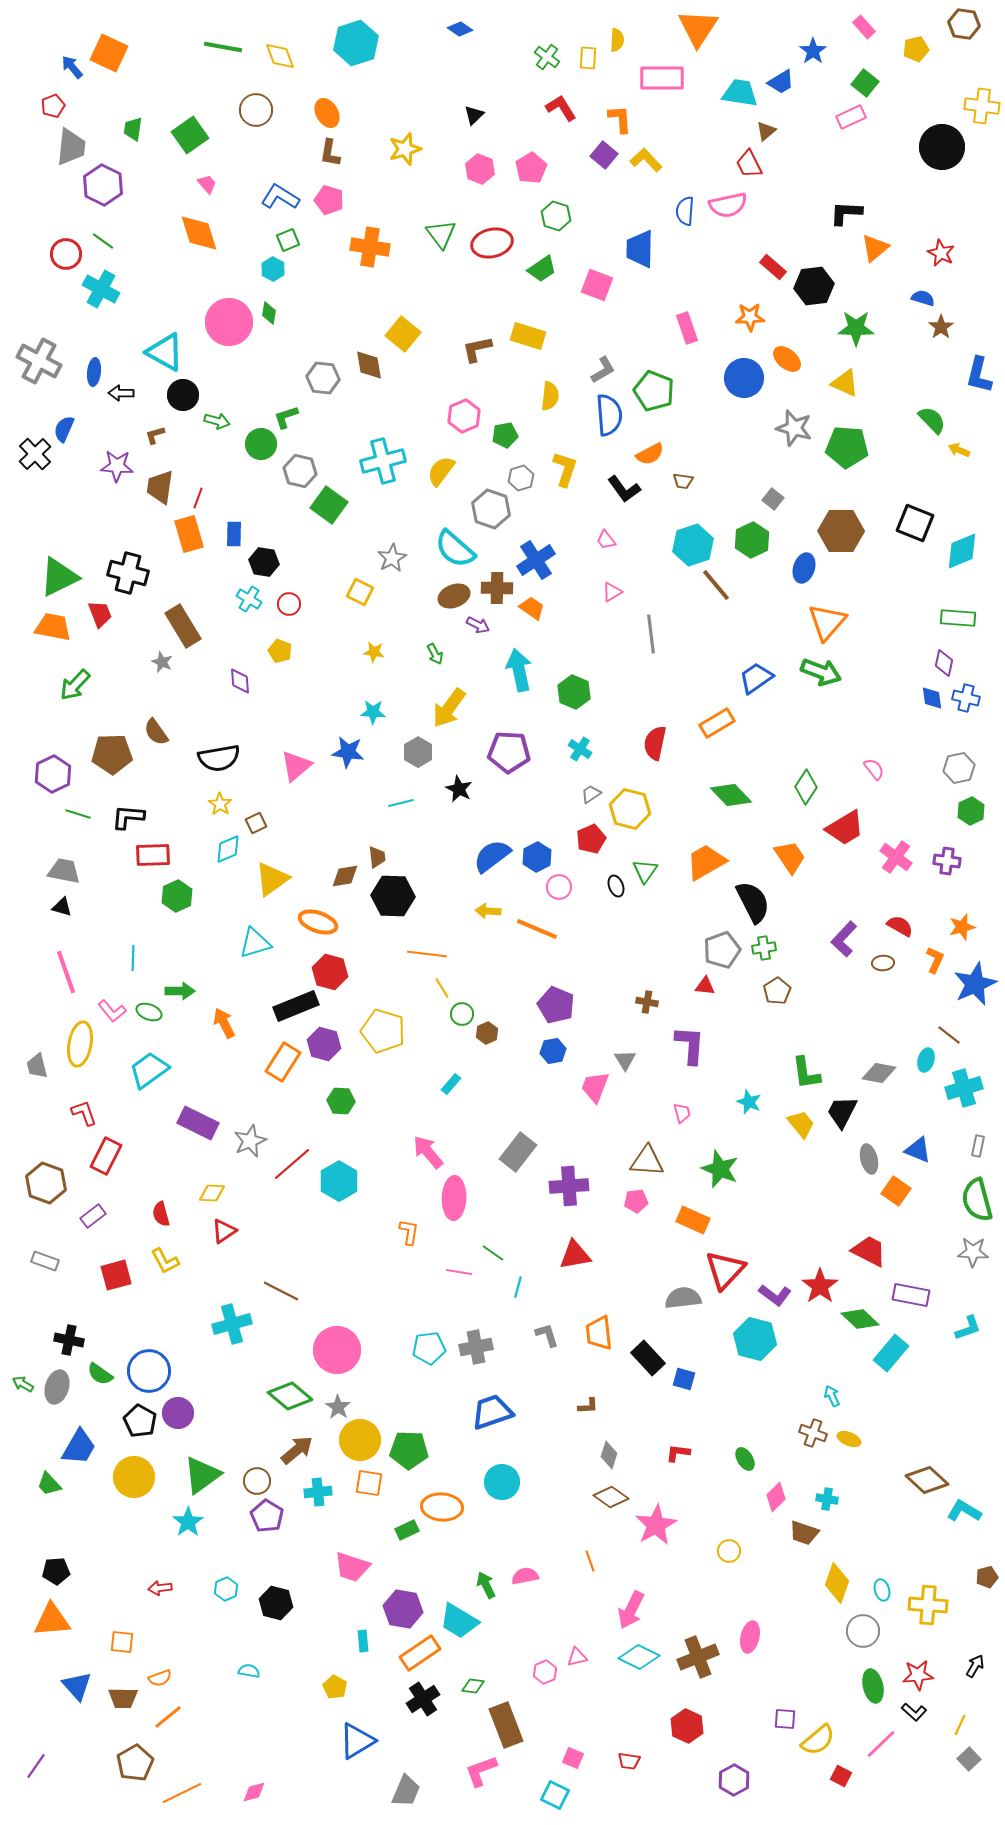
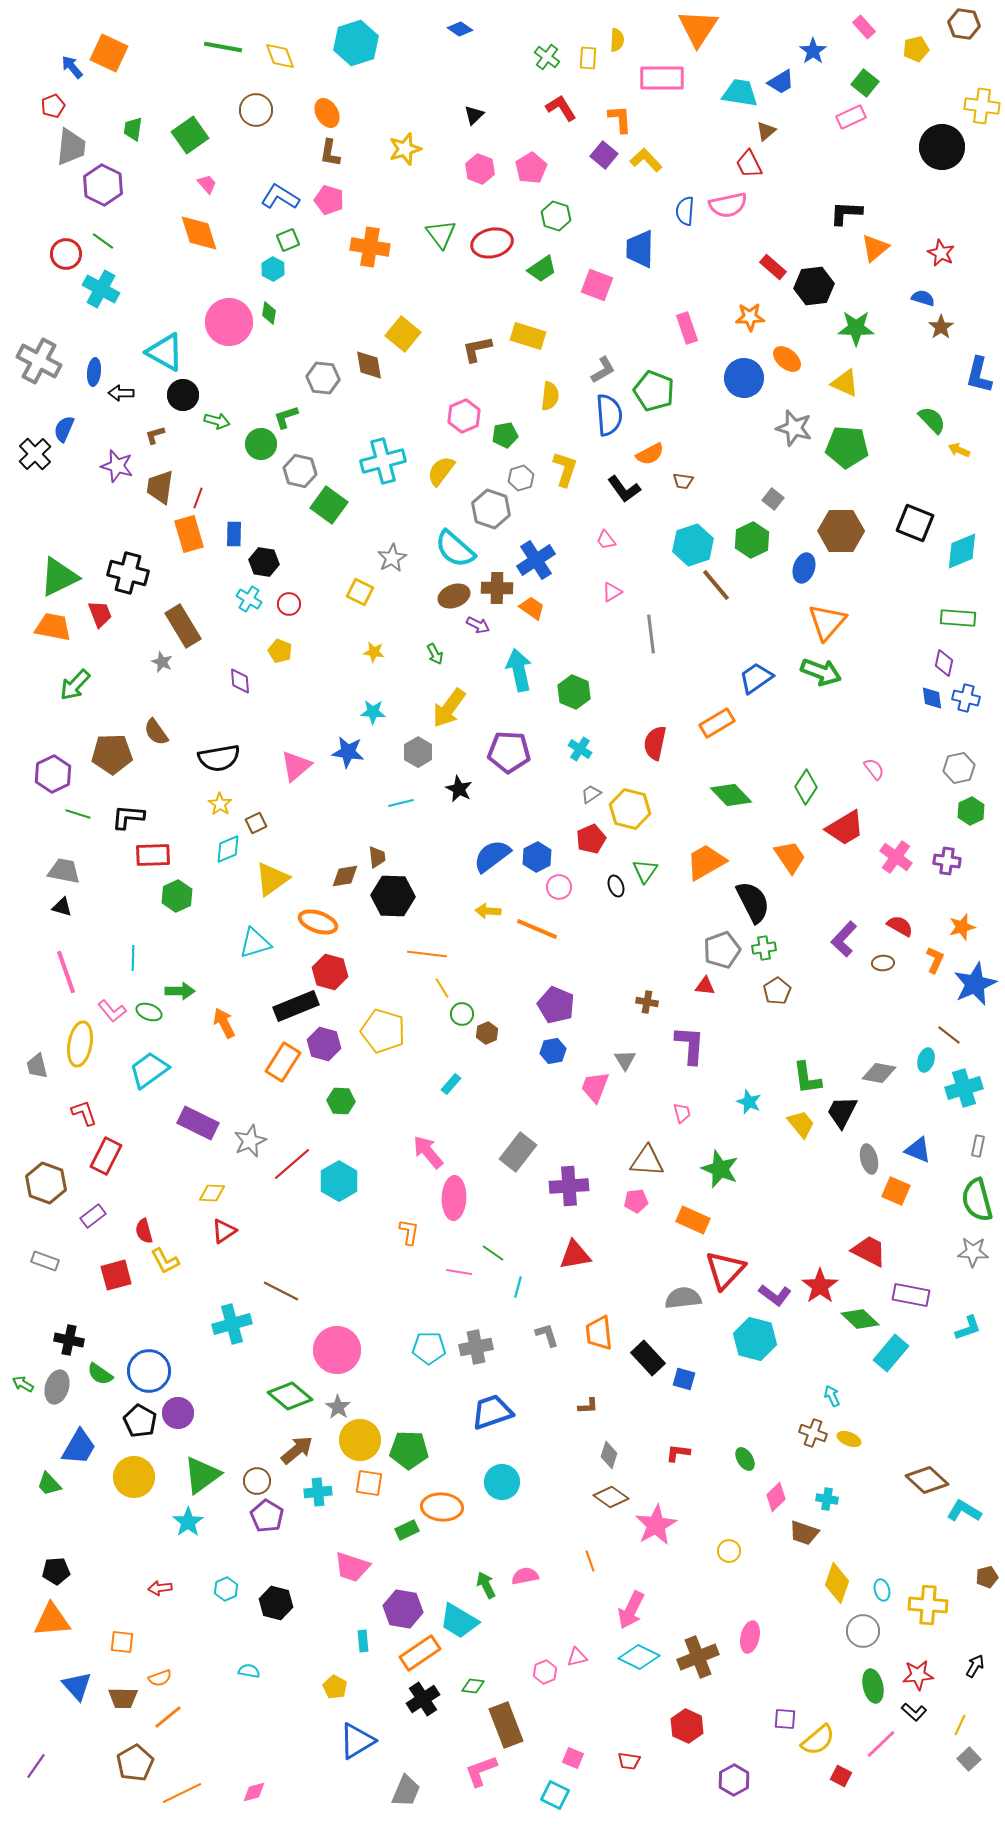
purple star at (117, 466): rotated 12 degrees clockwise
green L-shape at (806, 1073): moved 1 px right, 5 px down
orange square at (896, 1191): rotated 12 degrees counterclockwise
red semicircle at (161, 1214): moved 17 px left, 17 px down
cyan pentagon at (429, 1348): rotated 8 degrees clockwise
